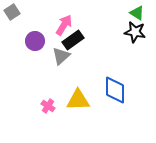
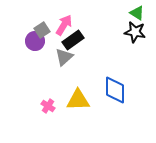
gray square: moved 30 px right, 18 px down
gray triangle: moved 3 px right, 1 px down
